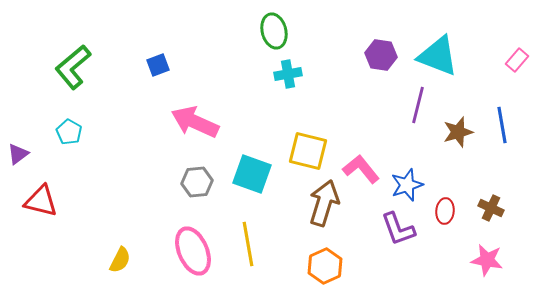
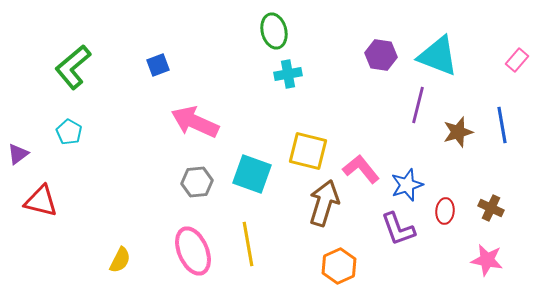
orange hexagon: moved 14 px right
